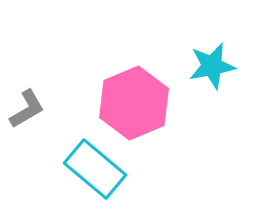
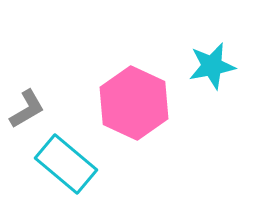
pink hexagon: rotated 12 degrees counterclockwise
cyan rectangle: moved 29 px left, 5 px up
